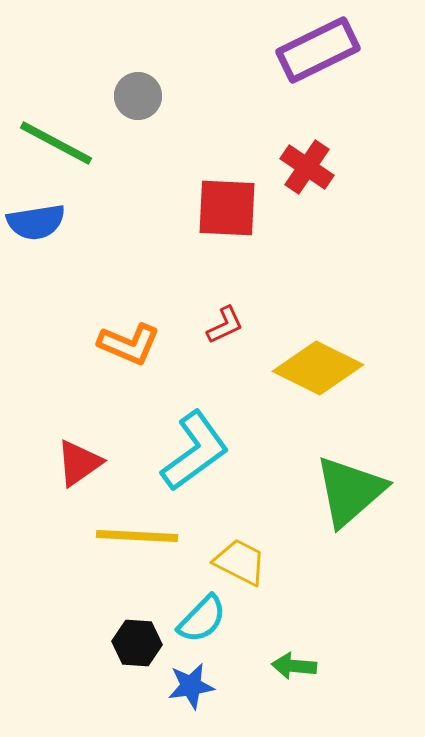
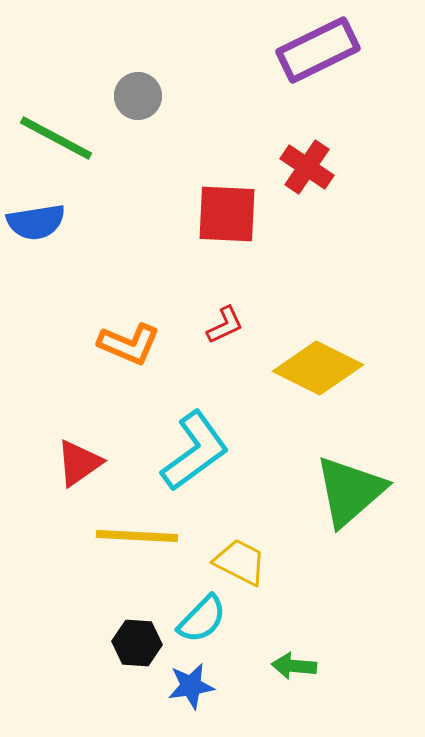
green line: moved 5 px up
red square: moved 6 px down
